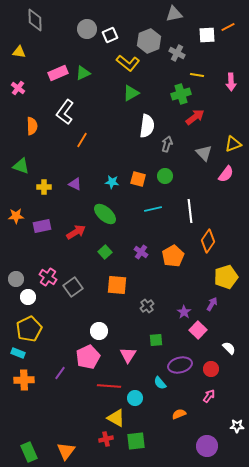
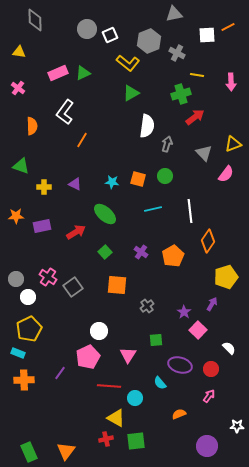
purple ellipse at (180, 365): rotated 30 degrees clockwise
